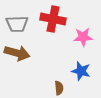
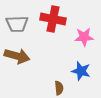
pink star: moved 1 px right
brown arrow: moved 3 px down
